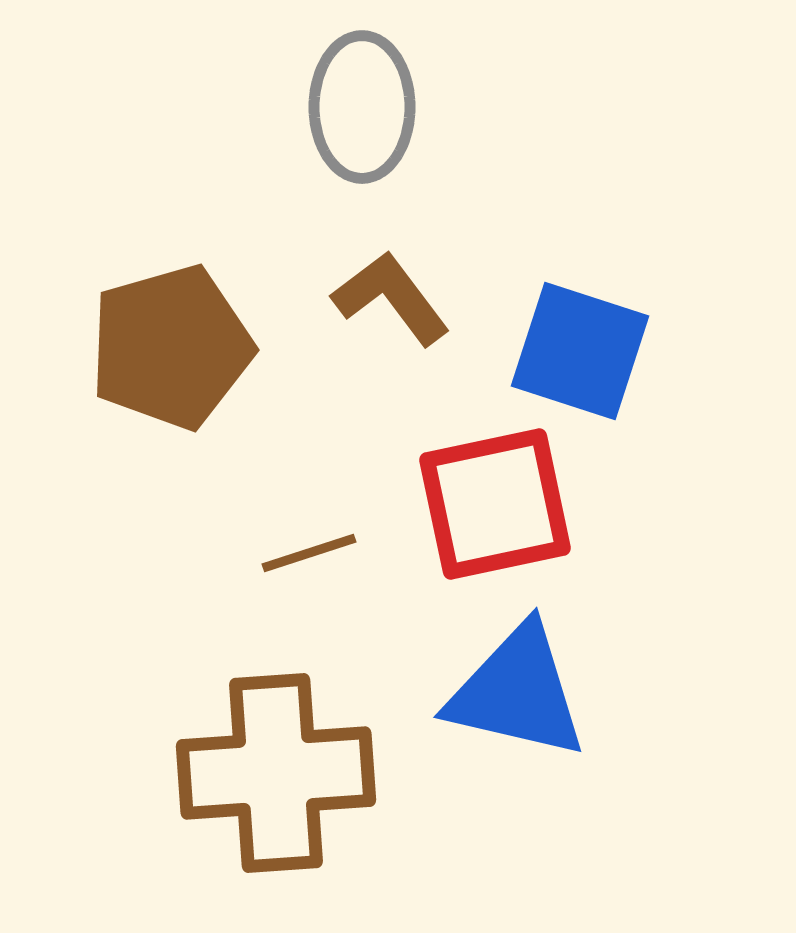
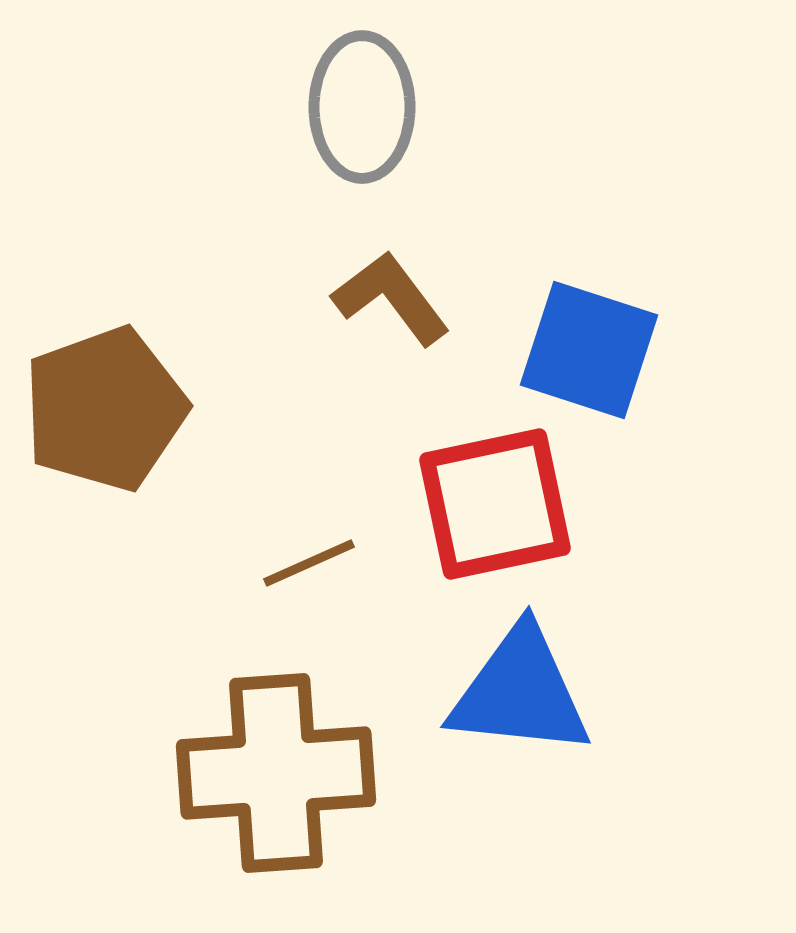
brown pentagon: moved 66 px left, 62 px down; rotated 4 degrees counterclockwise
blue square: moved 9 px right, 1 px up
brown line: moved 10 px down; rotated 6 degrees counterclockwise
blue triangle: moved 3 px right; rotated 7 degrees counterclockwise
